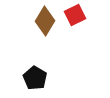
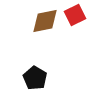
brown diamond: rotated 48 degrees clockwise
